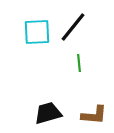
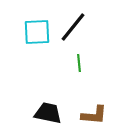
black trapezoid: rotated 28 degrees clockwise
